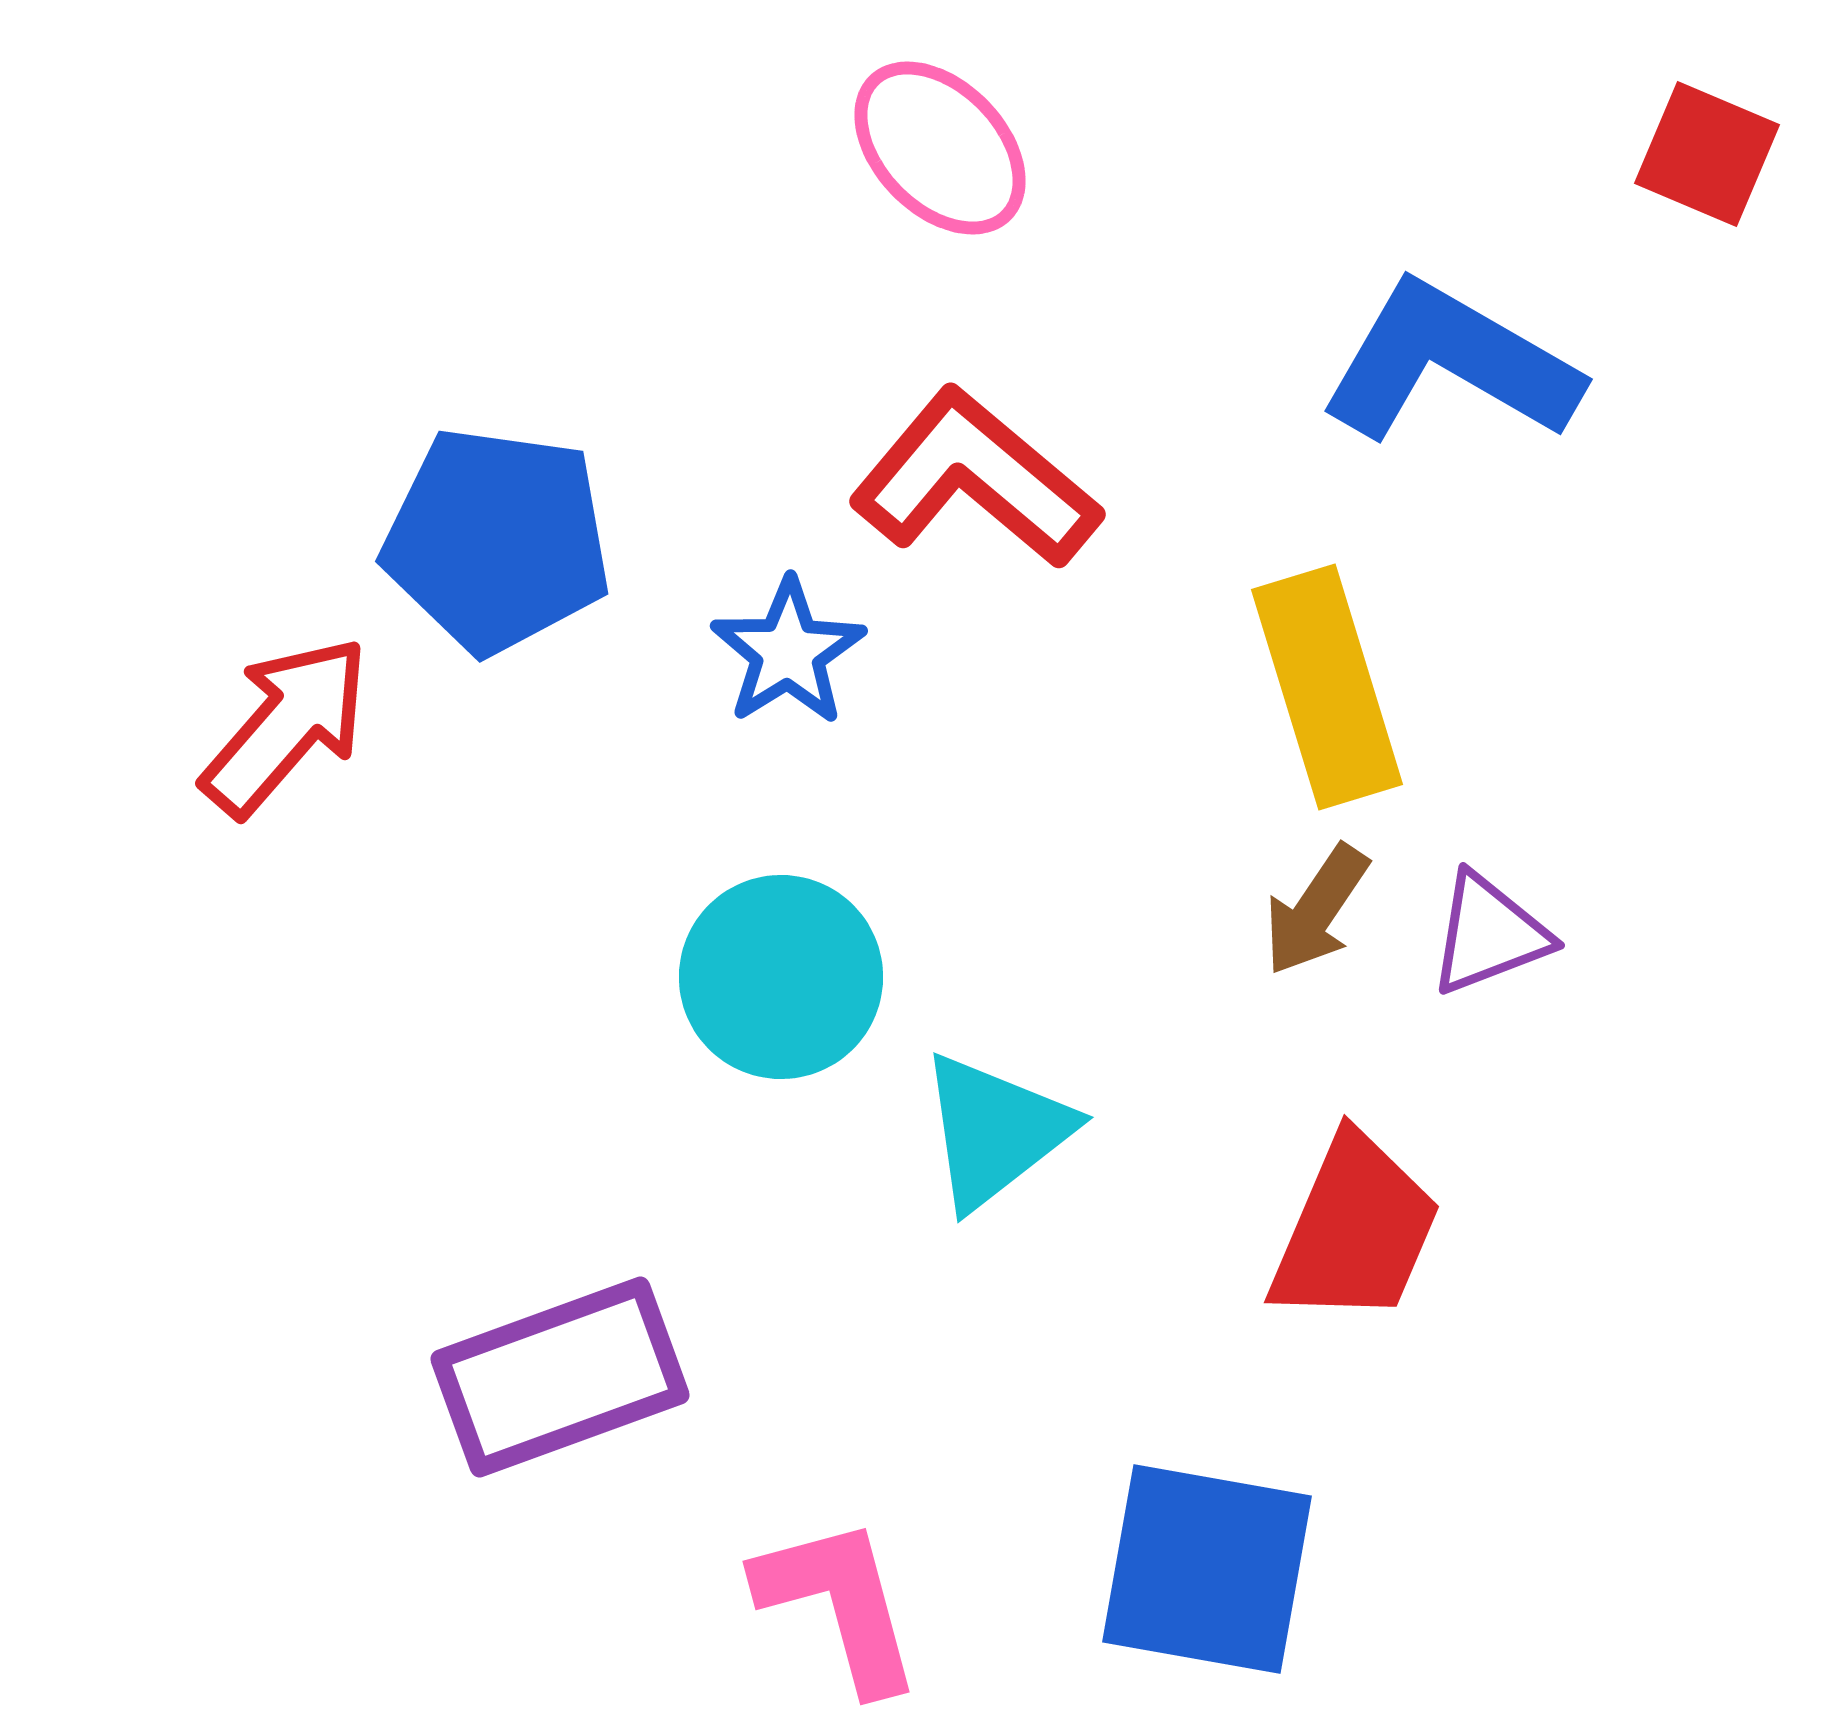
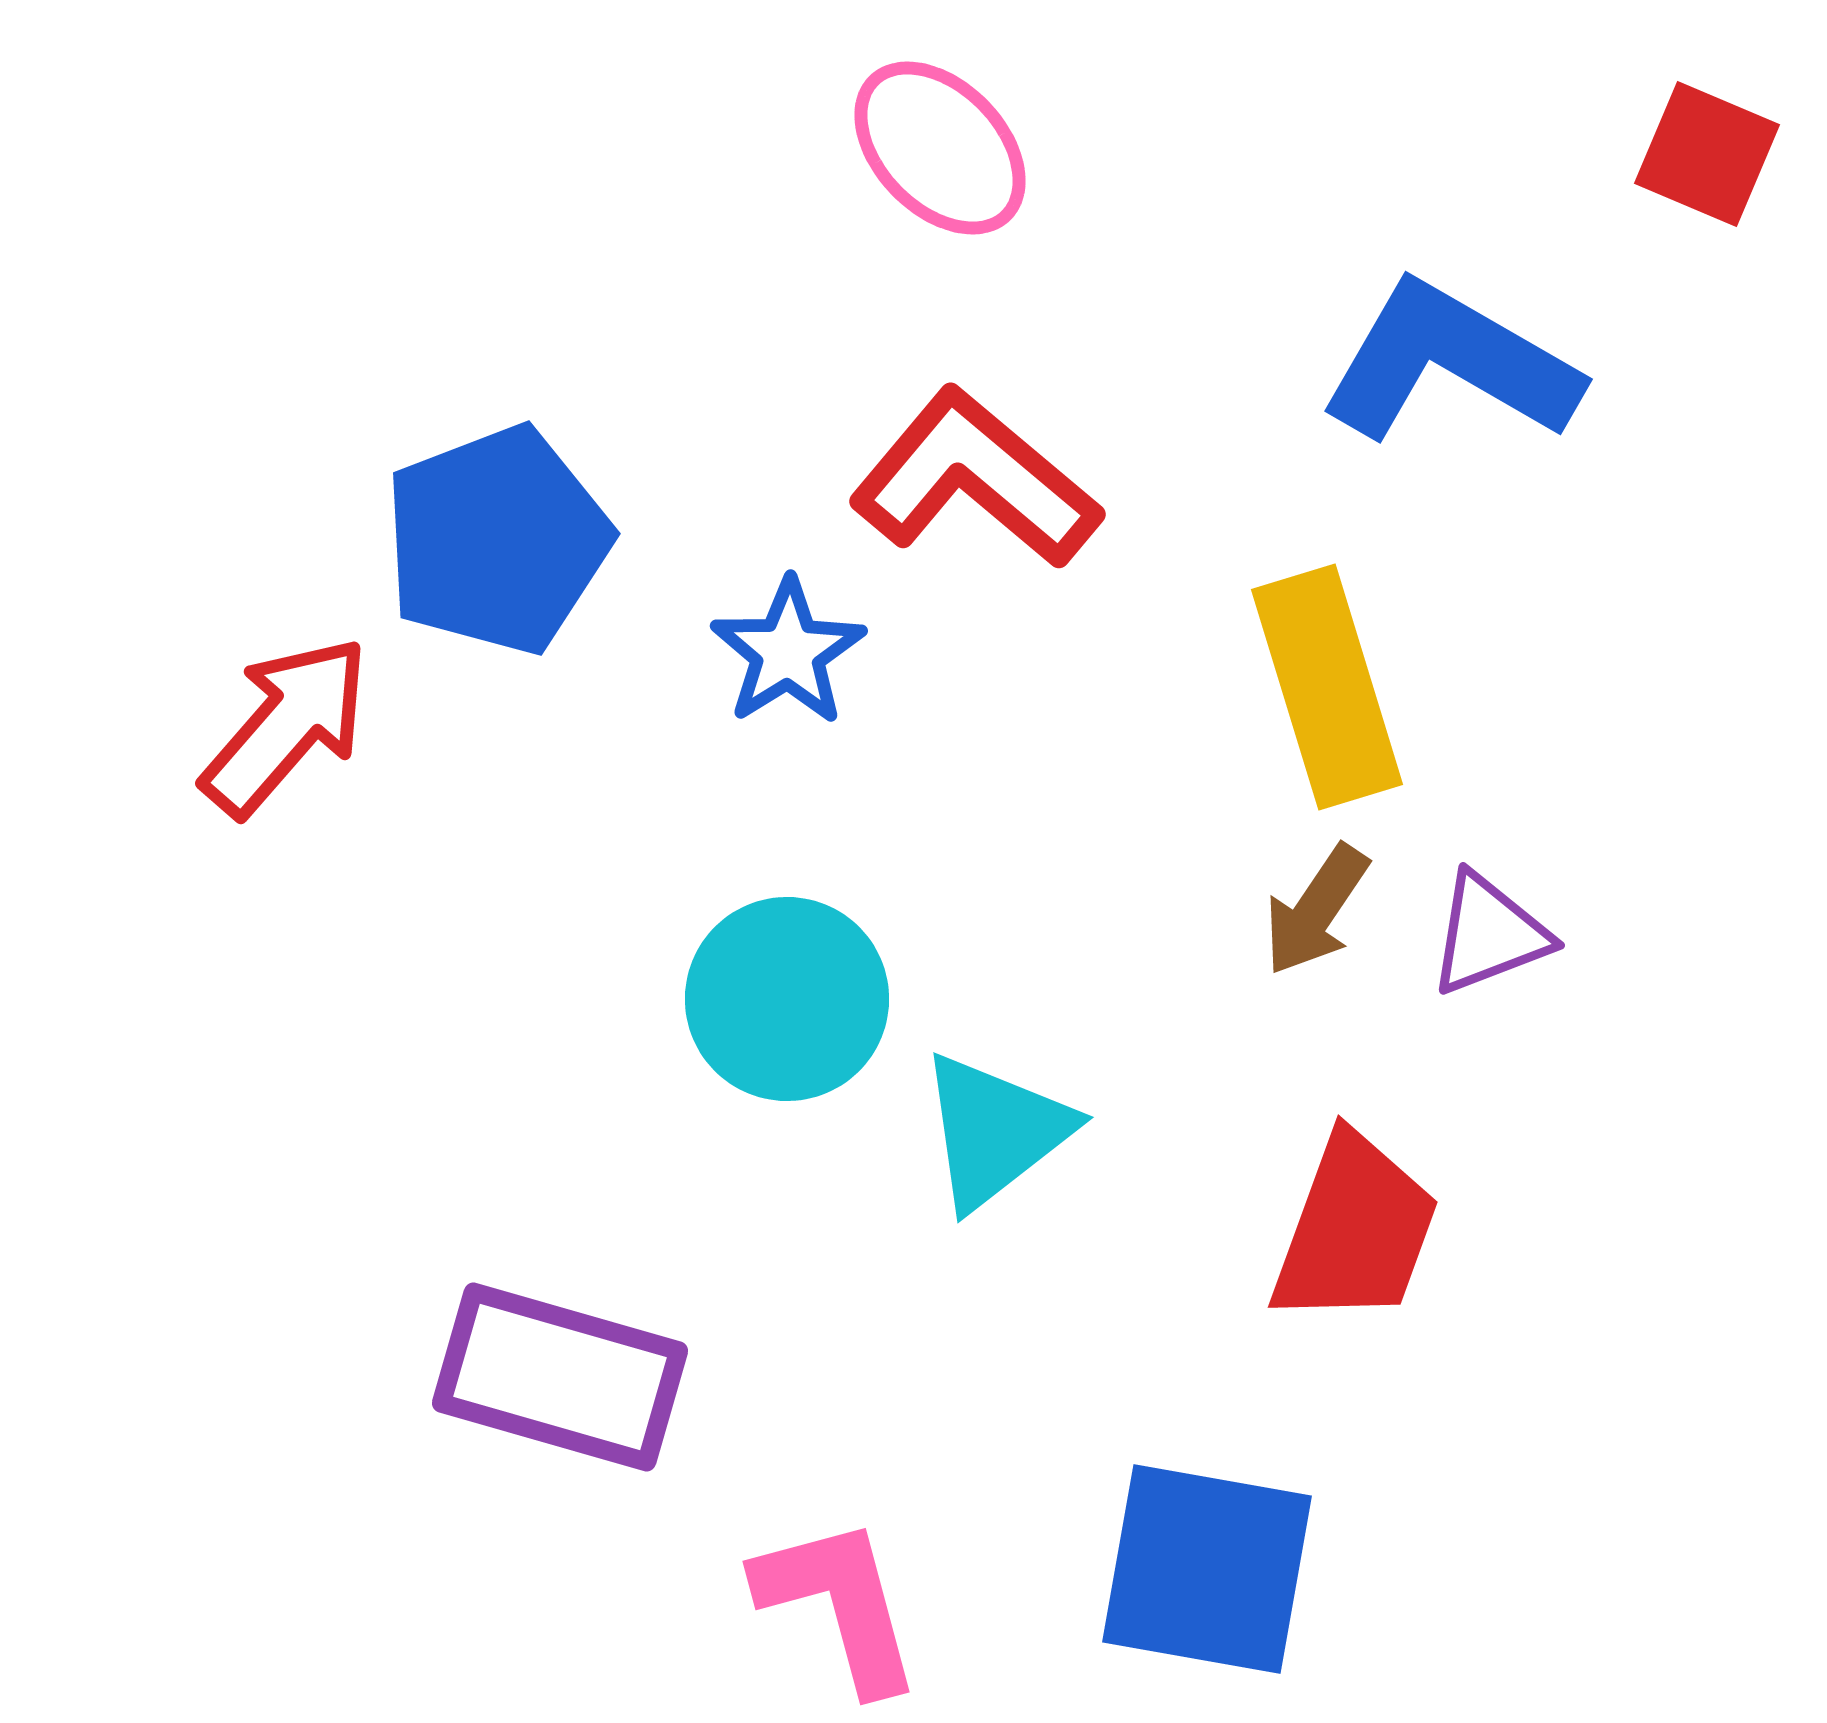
blue pentagon: rotated 29 degrees counterclockwise
cyan circle: moved 6 px right, 22 px down
red trapezoid: rotated 3 degrees counterclockwise
purple rectangle: rotated 36 degrees clockwise
